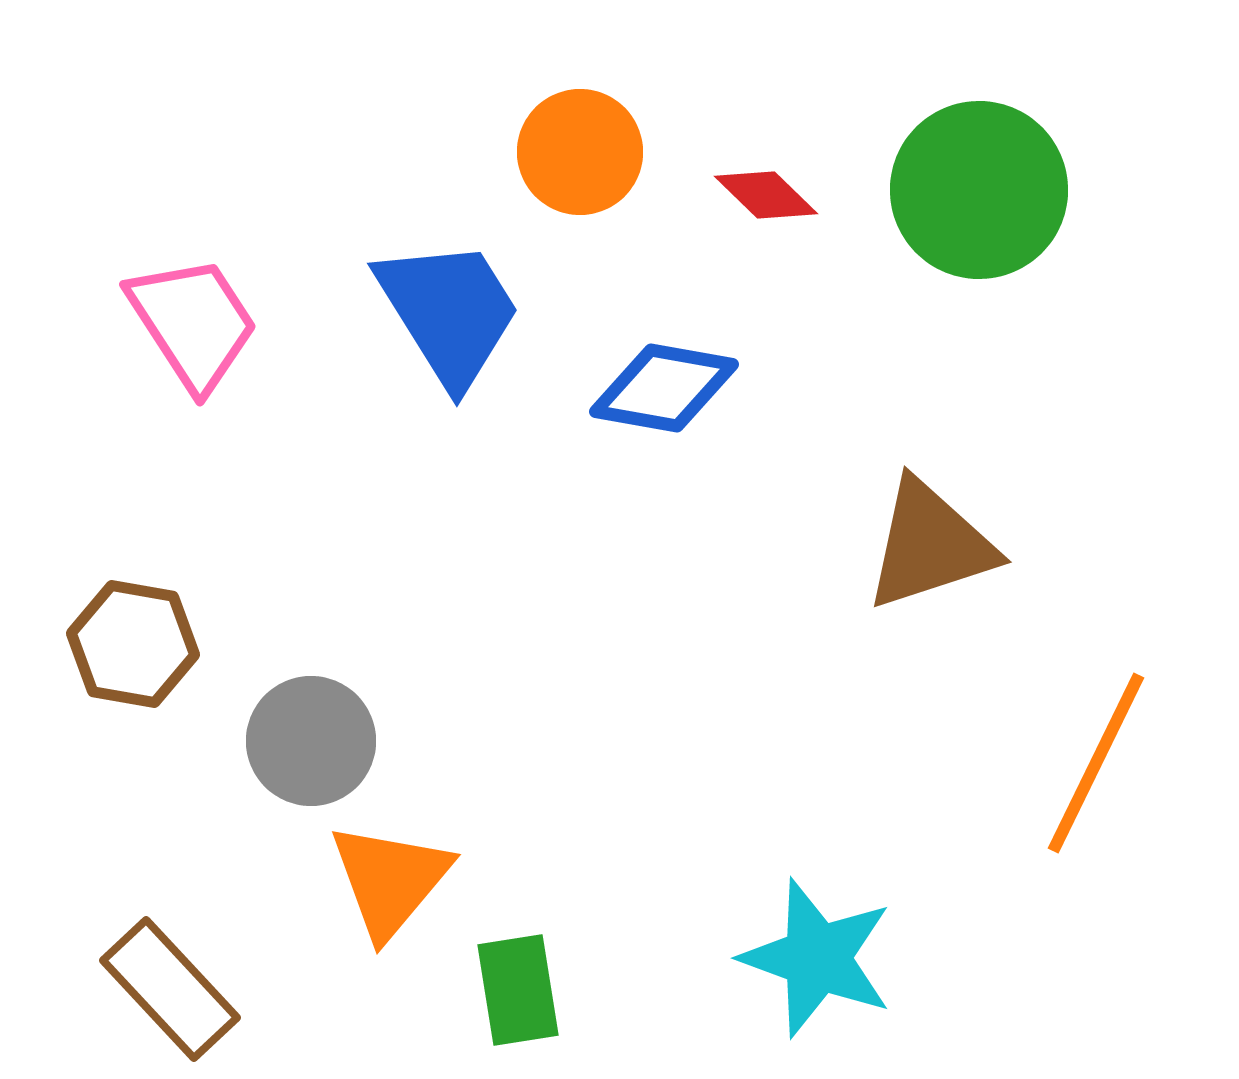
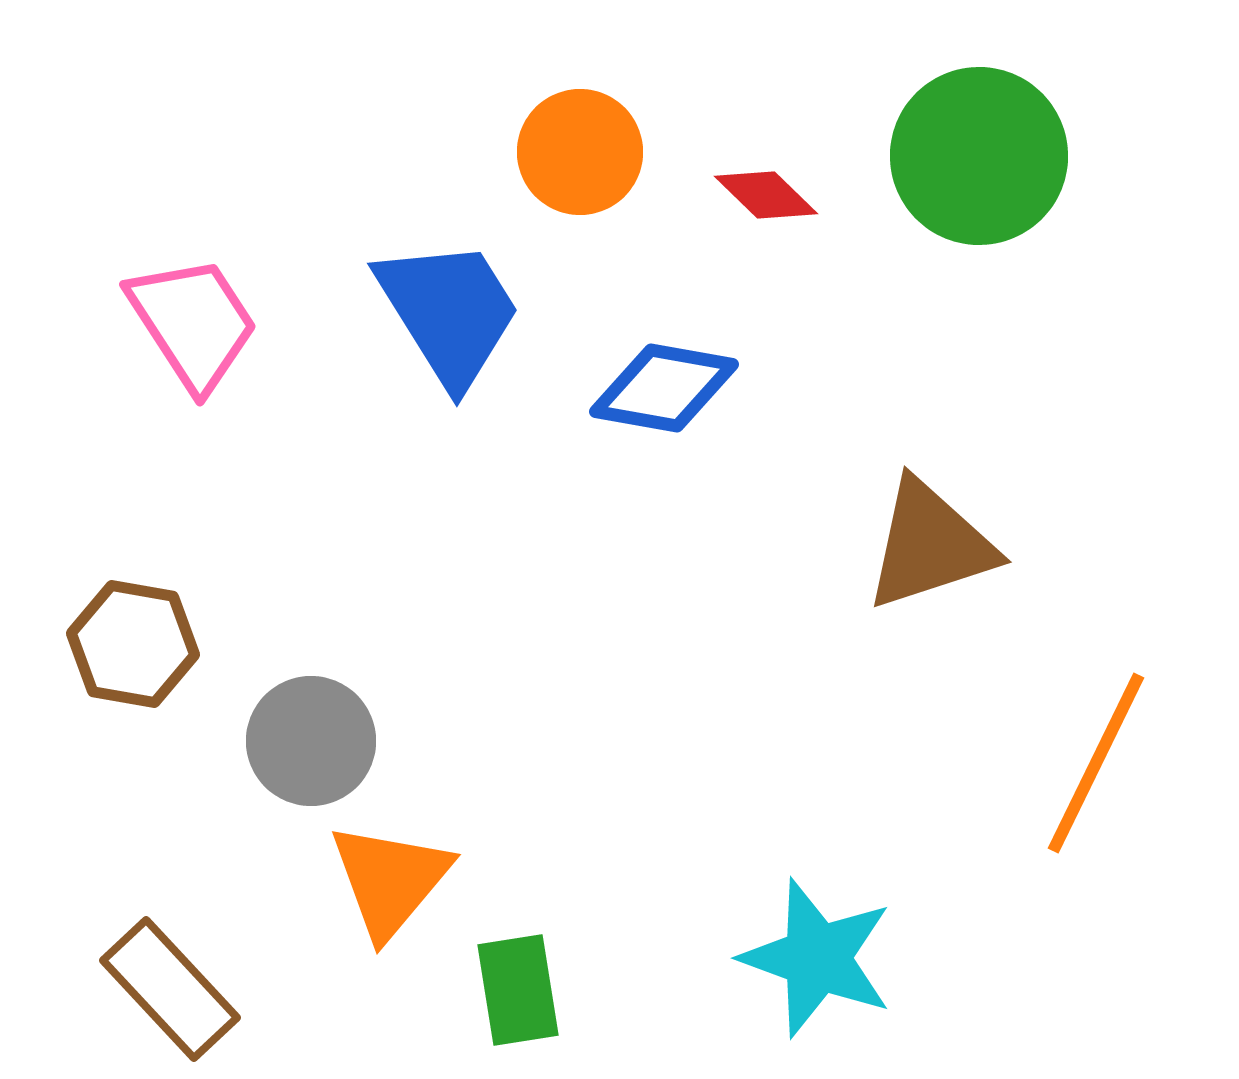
green circle: moved 34 px up
